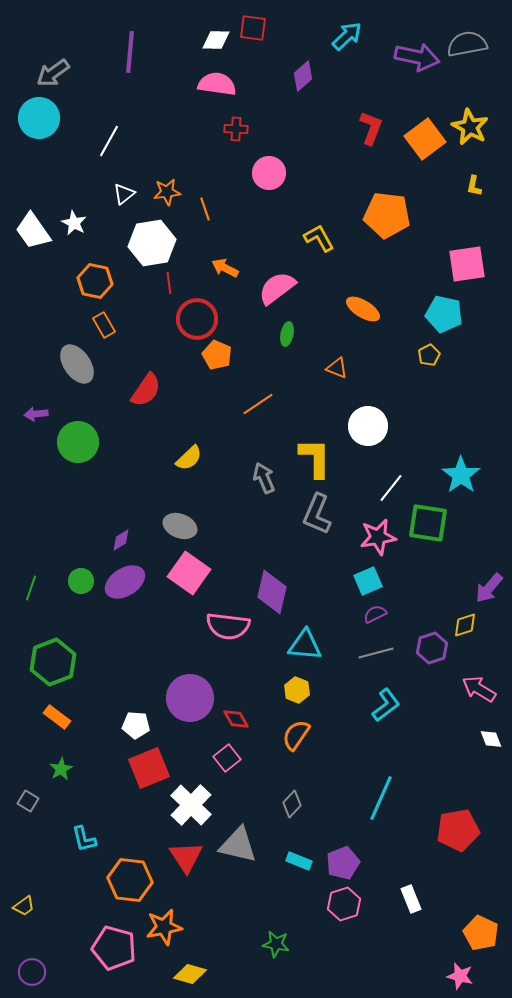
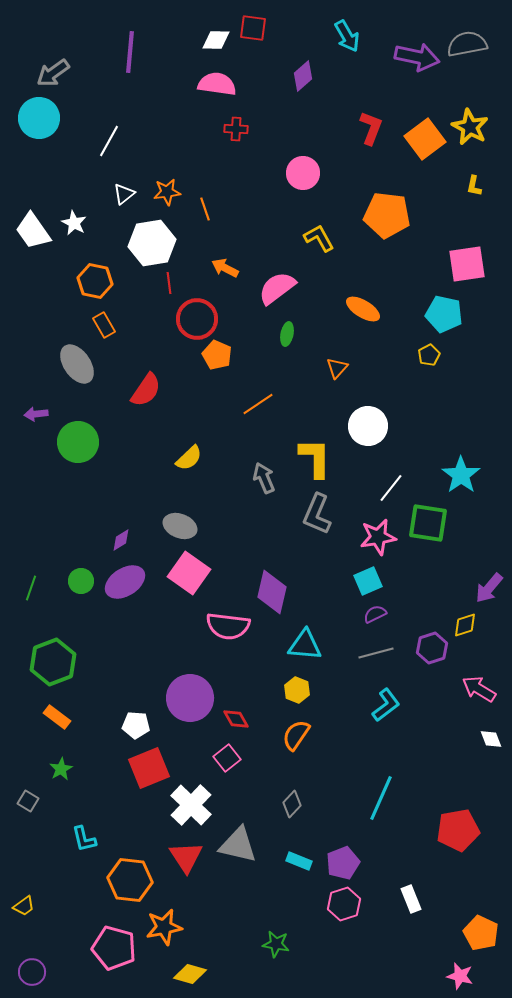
cyan arrow at (347, 36): rotated 104 degrees clockwise
pink circle at (269, 173): moved 34 px right
orange triangle at (337, 368): rotated 50 degrees clockwise
